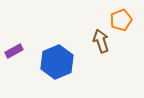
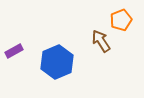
brown arrow: rotated 15 degrees counterclockwise
